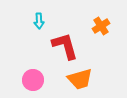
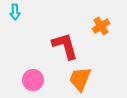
cyan arrow: moved 24 px left, 9 px up
orange trapezoid: rotated 128 degrees clockwise
